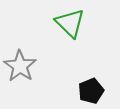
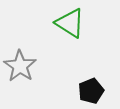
green triangle: rotated 12 degrees counterclockwise
